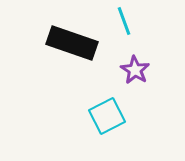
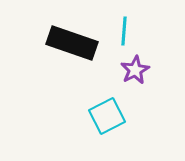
cyan line: moved 10 px down; rotated 24 degrees clockwise
purple star: rotated 12 degrees clockwise
